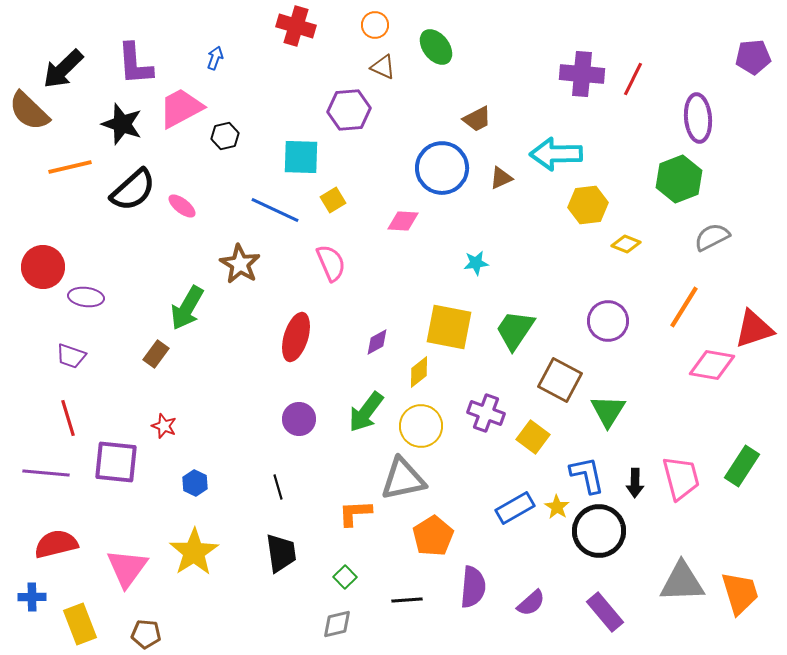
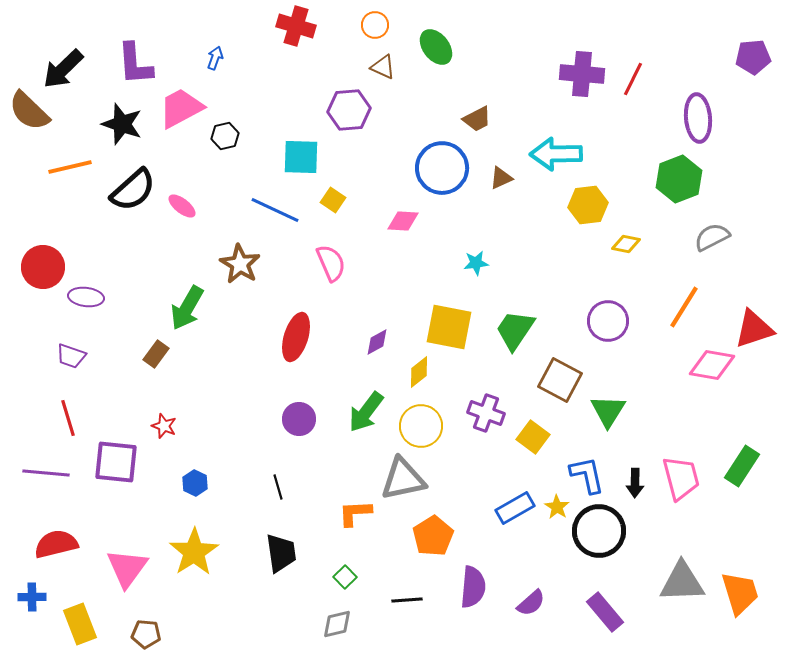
yellow square at (333, 200): rotated 25 degrees counterclockwise
yellow diamond at (626, 244): rotated 12 degrees counterclockwise
